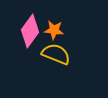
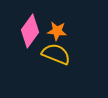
orange star: moved 3 px right, 1 px down
